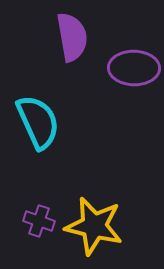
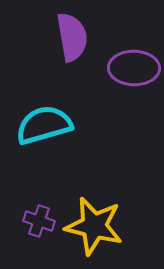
cyan semicircle: moved 6 px right, 3 px down; rotated 82 degrees counterclockwise
